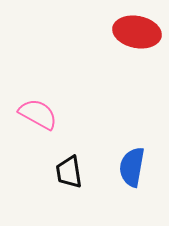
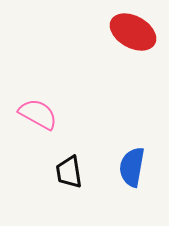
red ellipse: moved 4 px left; rotated 18 degrees clockwise
